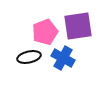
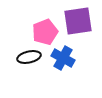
purple square: moved 5 px up
